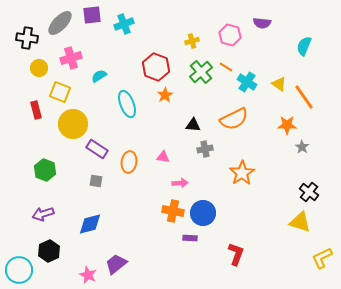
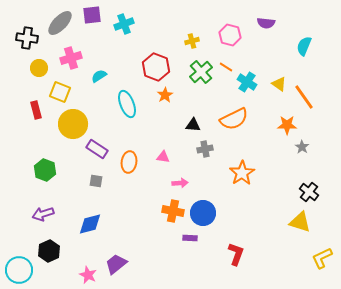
purple semicircle at (262, 23): moved 4 px right
